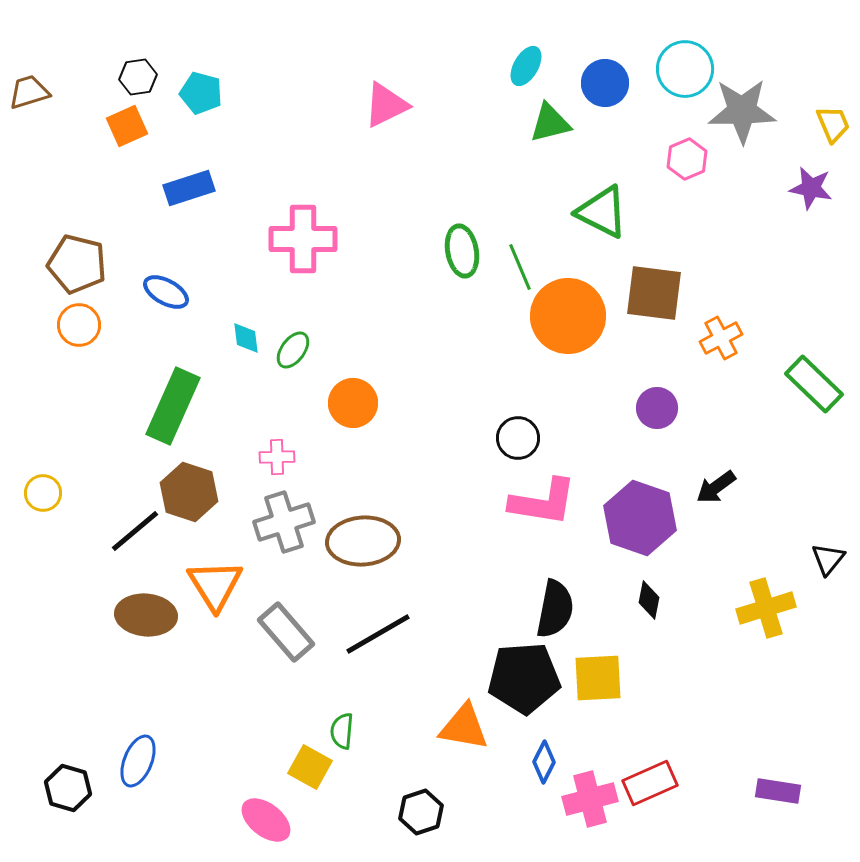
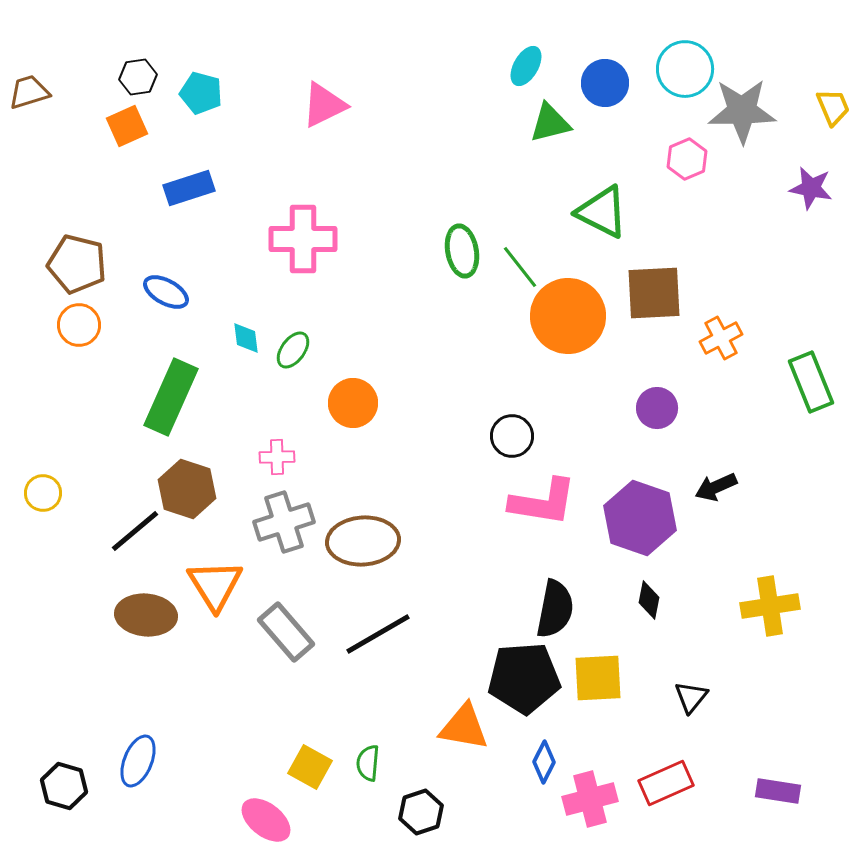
pink triangle at (386, 105): moved 62 px left
yellow trapezoid at (833, 124): moved 17 px up
green line at (520, 267): rotated 15 degrees counterclockwise
brown square at (654, 293): rotated 10 degrees counterclockwise
green rectangle at (814, 384): moved 3 px left, 2 px up; rotated 24 degrees clockwise
green rectangle at (173, 406): moved 2 px left, 9 px up
black circle at (518, 438): moved 6 px left, 2 px up
black arrow at (716, 487): rotated 12 degrees clockwise
brown hexagon at (189, 492): moved 2 px left, 3 px up
black triangle at (828, 559): moved 137 px left, 138 px down
yellow cross at (766, 608): moved 4 px right, 2 px up; rotated 8 degrees clockwise
green semicircle at (342, 731): moved 26 px right, 32 px down
red rectangle at (650, 783): moved 16 px right
black hexagon at (68, 788): moved 4 px left, 2 px up
